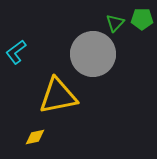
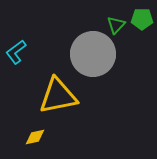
green triangle: moved 1 px right, 2 px down
